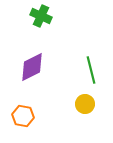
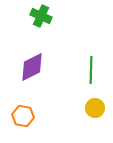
green line: rotated 16 degrees clockwise
yellow circle: moved 10 px right, 4 px down
